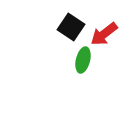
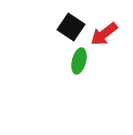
green ellipse: moved 4 px left, 1 px down
